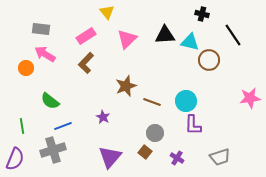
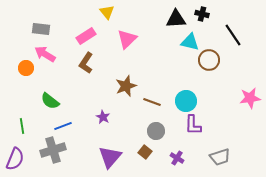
black triangle: moved 11 px right, 16 px up
brown L-shape: rotated 10 degrees counterclockwise
gray circle: moved 1 px right, 2 px up
